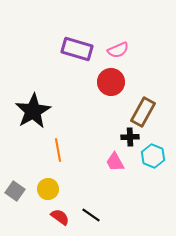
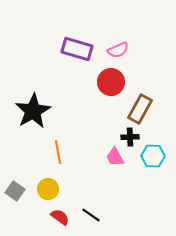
brown rectangle: moved 3 px left, 3 px up
orange line: moved 2 px down
cyan hexagon: rotated 20 degrees counterclockwise
pink trapezoid: moved 5 px up
